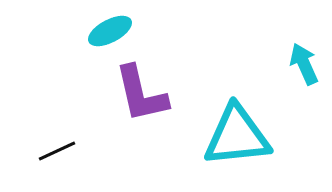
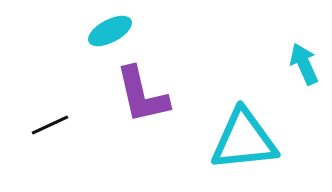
purple L-shape: moved 1 px right, 1 px down
cyan triangle: moved 7 px right, 4 px down
black line: moved 7 px left, 26 px up
